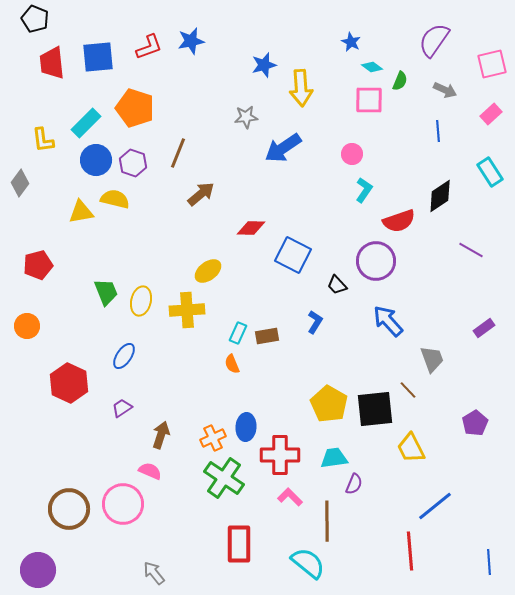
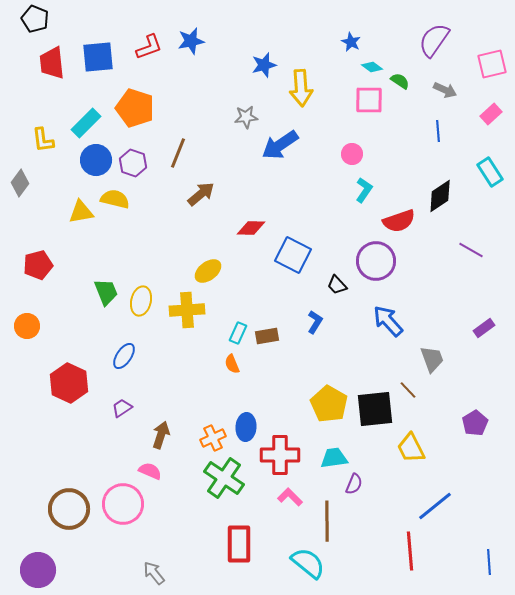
green semicircle at (400, 81): rotated 78 degrees counterclockwise
blue arrow at (283, 148): moved 3 px left, 3 px up
